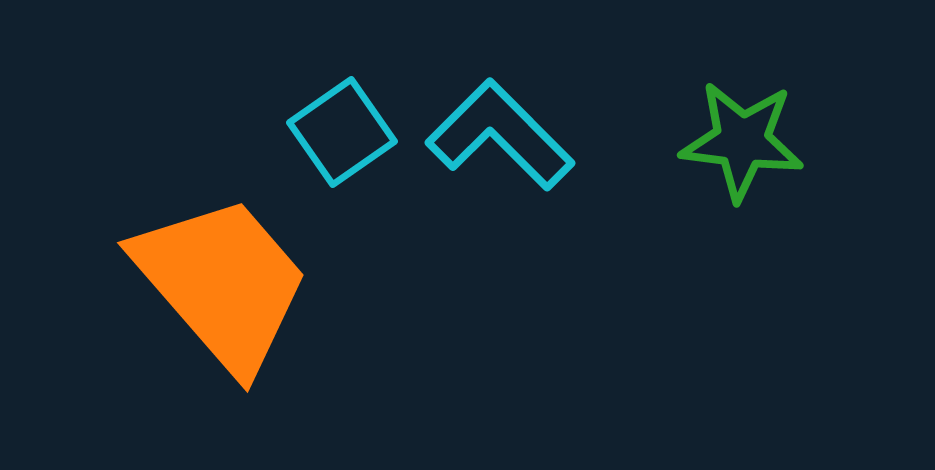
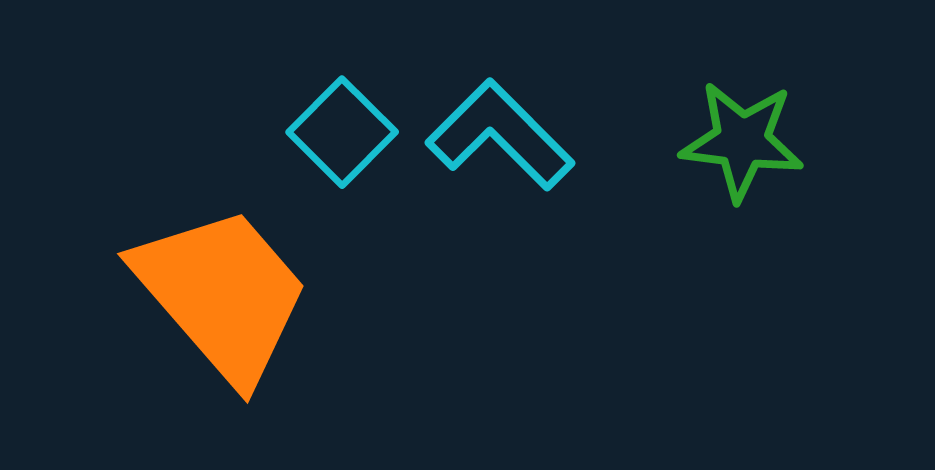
cyan square: rotated 10 degrees counterclockwise
orange trapezoid: moved 11 px down
